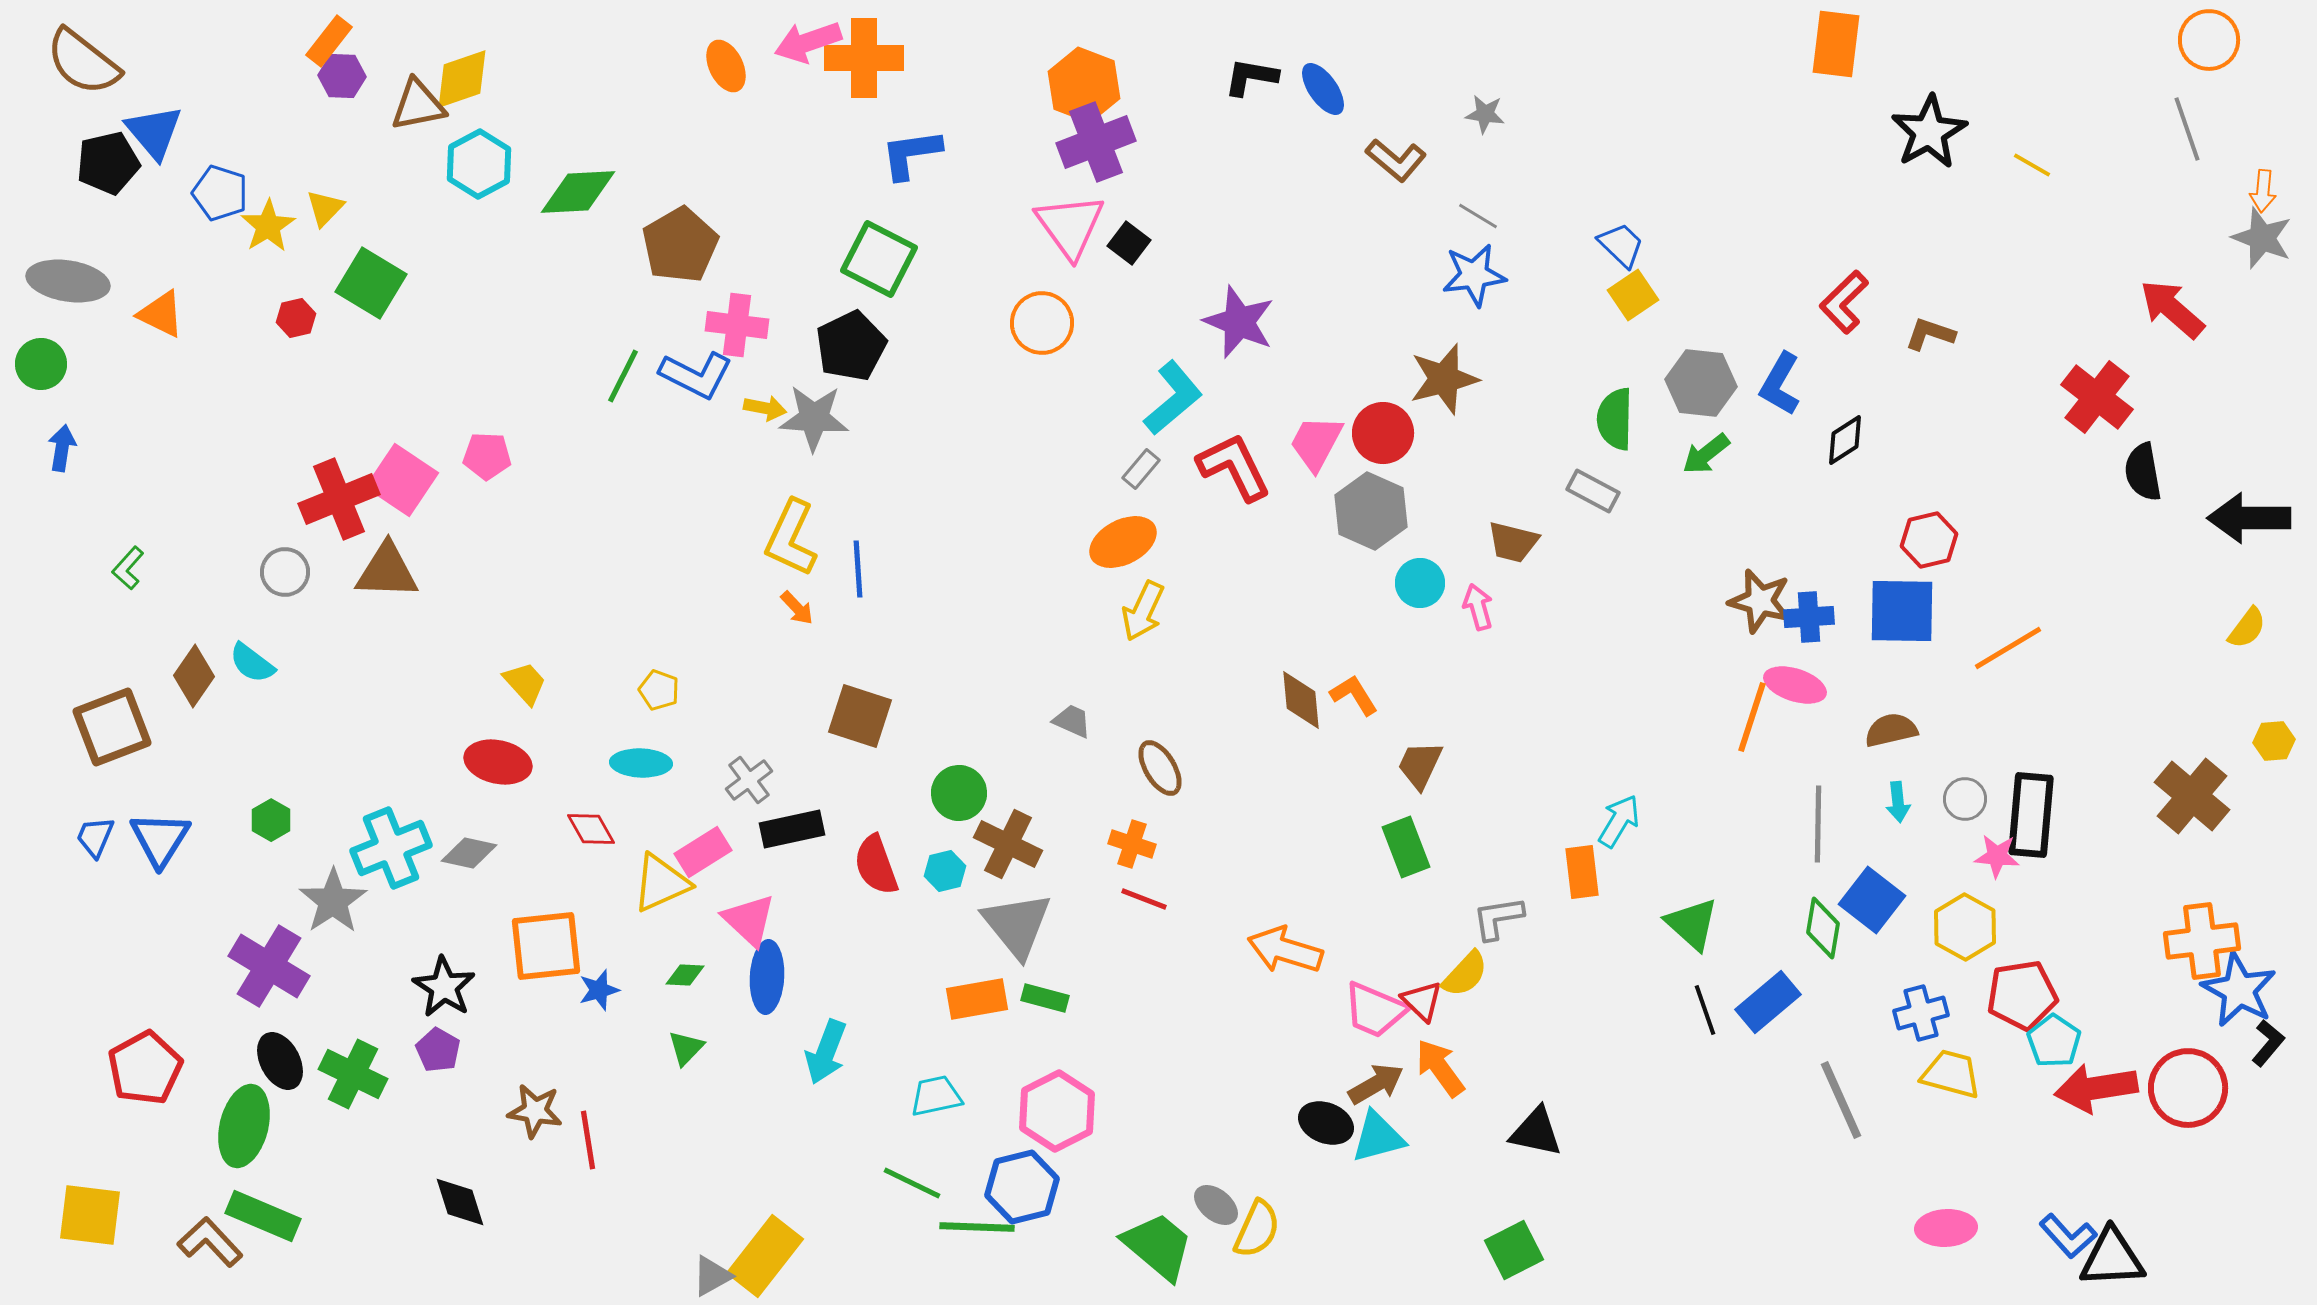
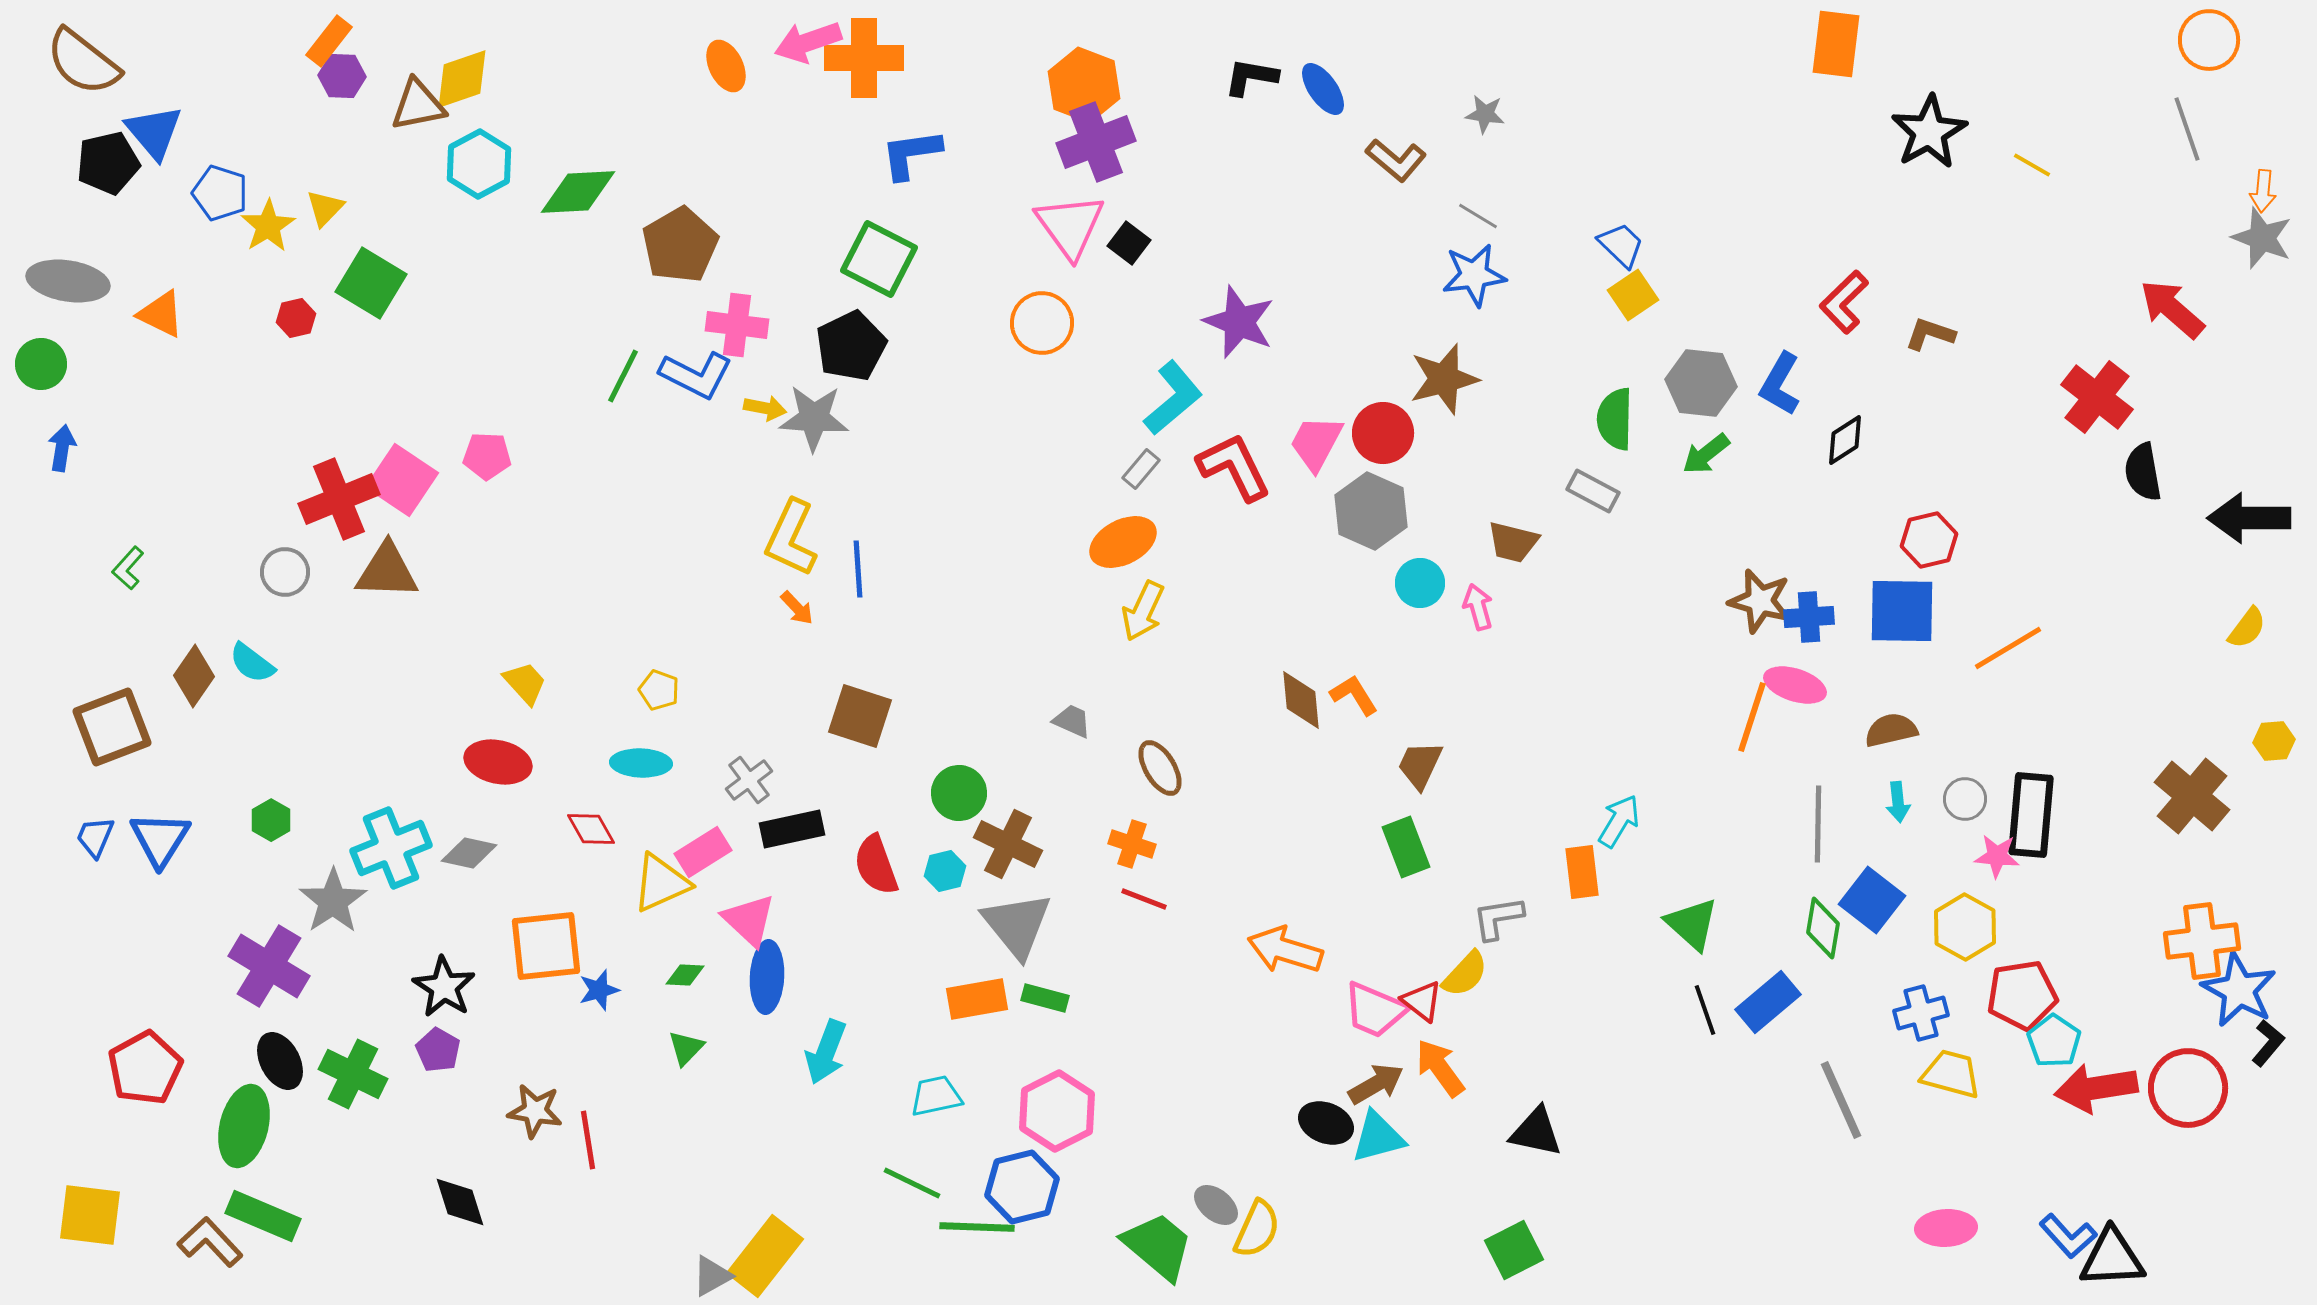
red triangle at (1422, 1001): rotated 6 degrees counterclockwise
